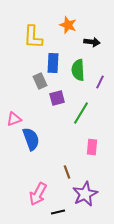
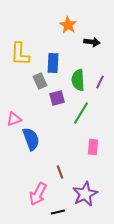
orange star: rotated 12 degrees clockwise
yellow L-shape: moved 13 px left, 17 px down
green semicircle: moved 10 px down
pink rectangle: moved 1 px right
brown line: moved 7 px left
